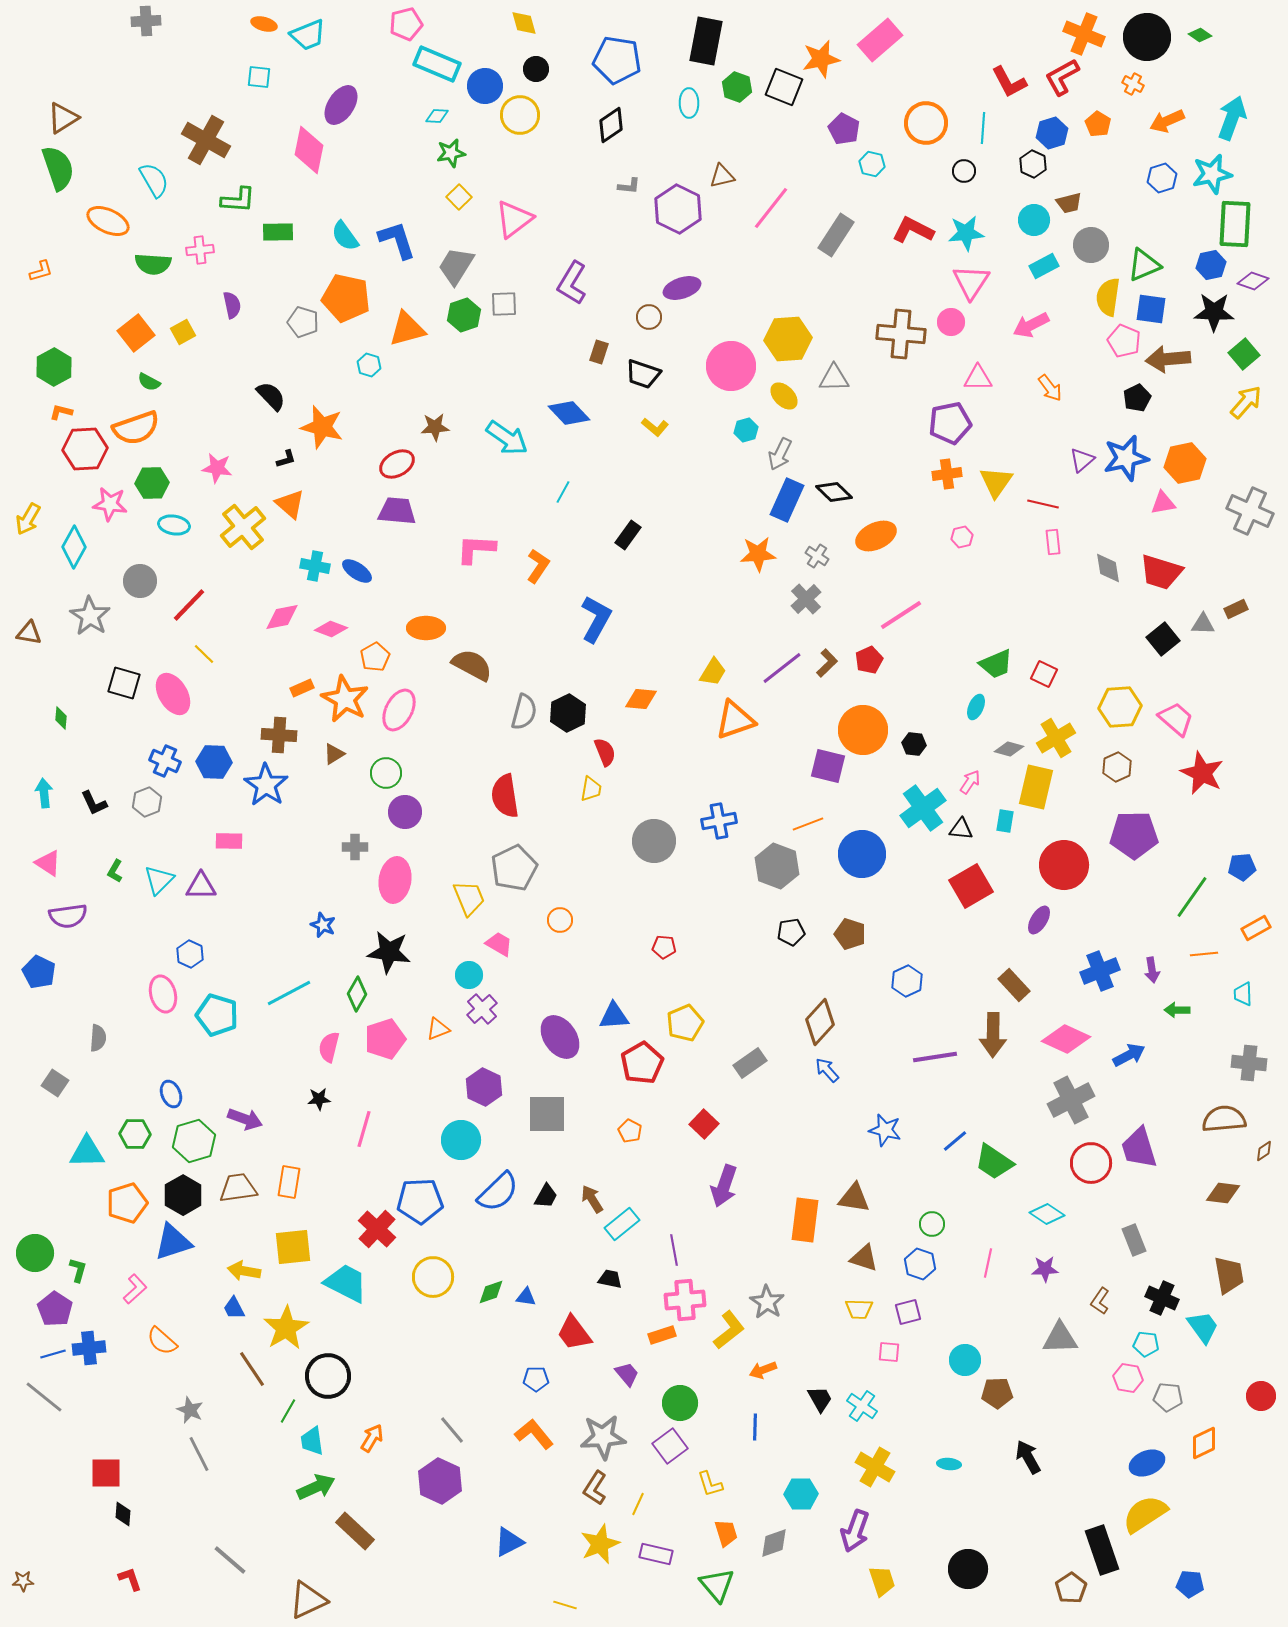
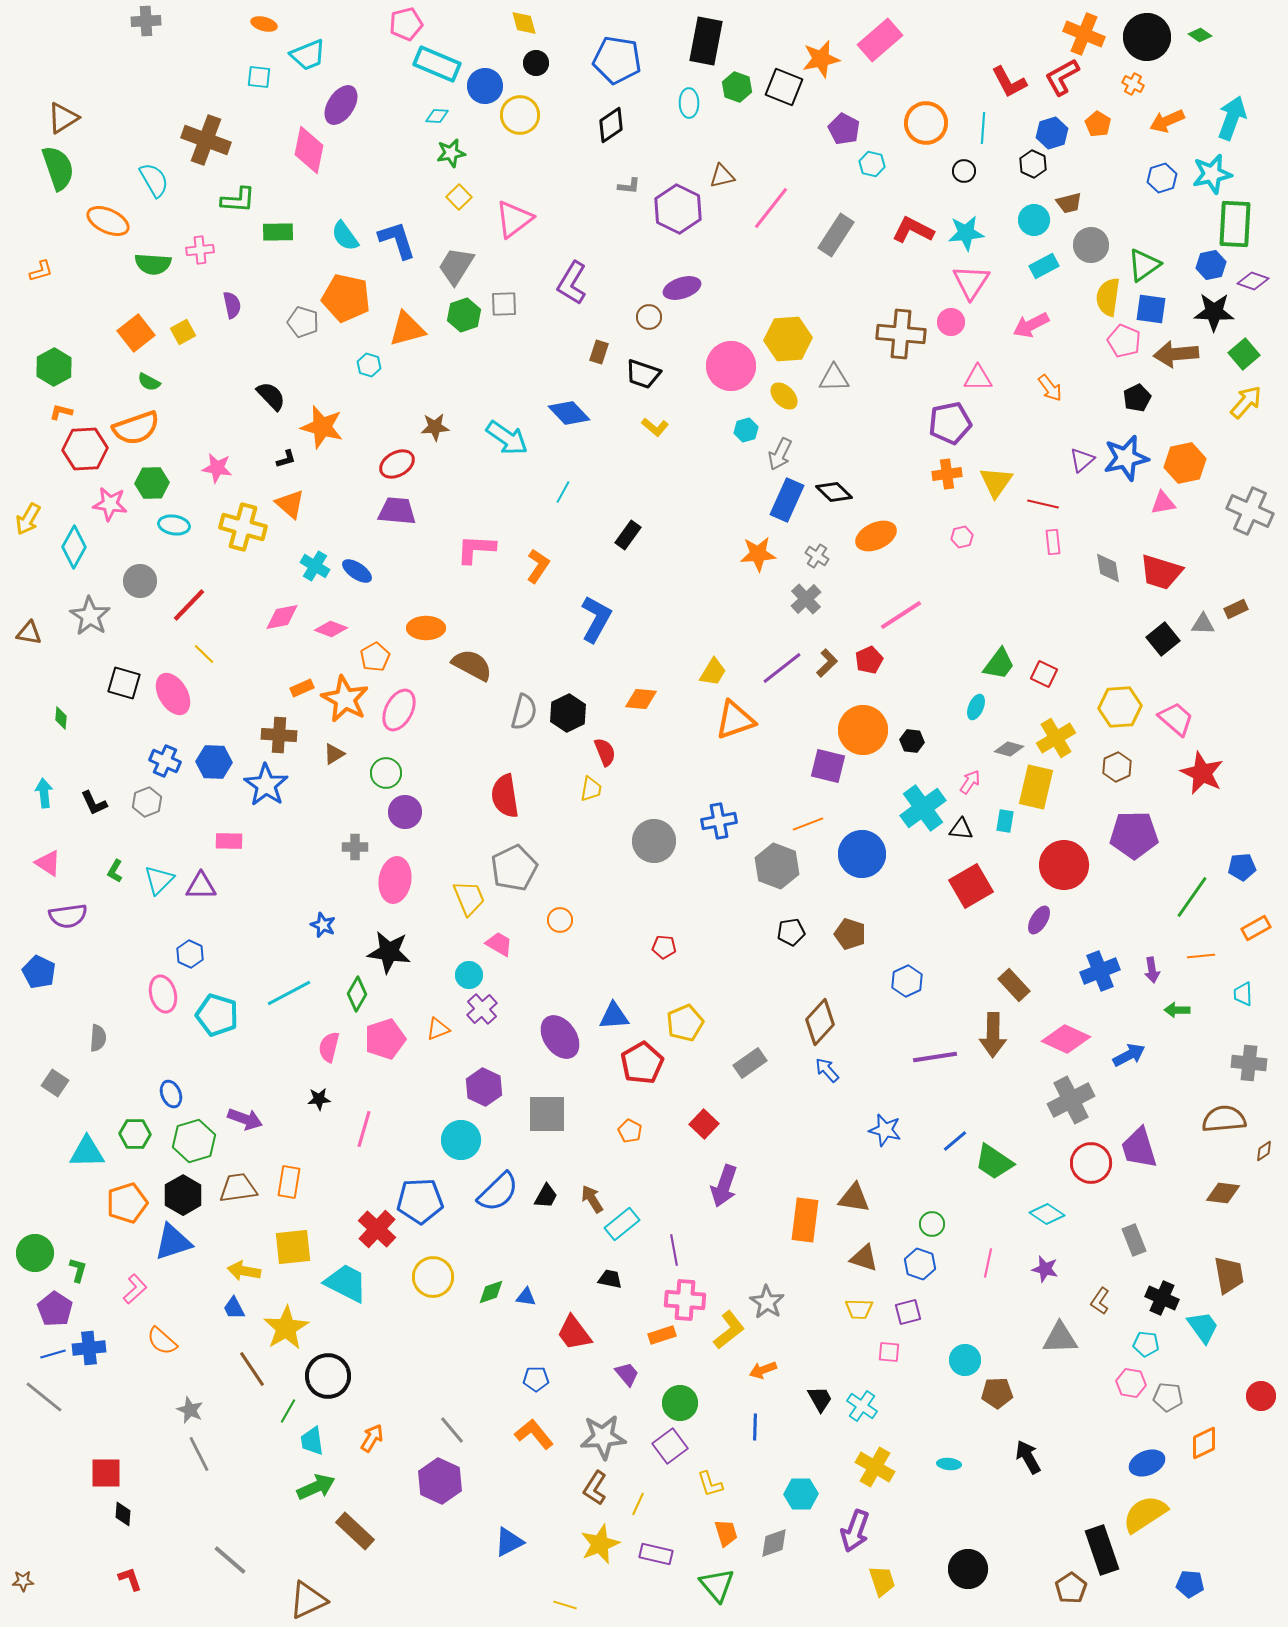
cyan trapezoid at (308, 35): moved 20 px down
black circle at (536, 69): moved 6 px up
brown cross at (206, 140): rotated 9 degrees counterclockwise
green triangle at (1144, 265): rotated 12 degrees counterclockwise
brown arrow at (1168, 359): moved 8 px right, 5 px up
yellow cross at (243, 527): rotated 36 degrees counterclockwise
cyan cross at (315, 566): rotated 20 degrees clockwise
green trapezoid at (996, 664): moved 3 px right; rotated 30 degrees counterclockwise
black hexagon at (914, 744): moved 2 px left, 3 px up
orange line at (1204, 954): moved 3 px left, 2 px down
purple star at (1045, 1269): rotated 16 degrees clockwise
pink cross at (685, 1300): rotated 9 degrees clockwise
pink hexagon at (1128, 1378): moved 3 px right, 5 px down
